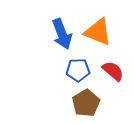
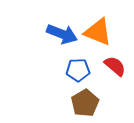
blue arrow: rotated 48 degrees counterclockwise
red semicircle: moved 2 px right, 5 px up
brown pentagon: moved 1 px left
